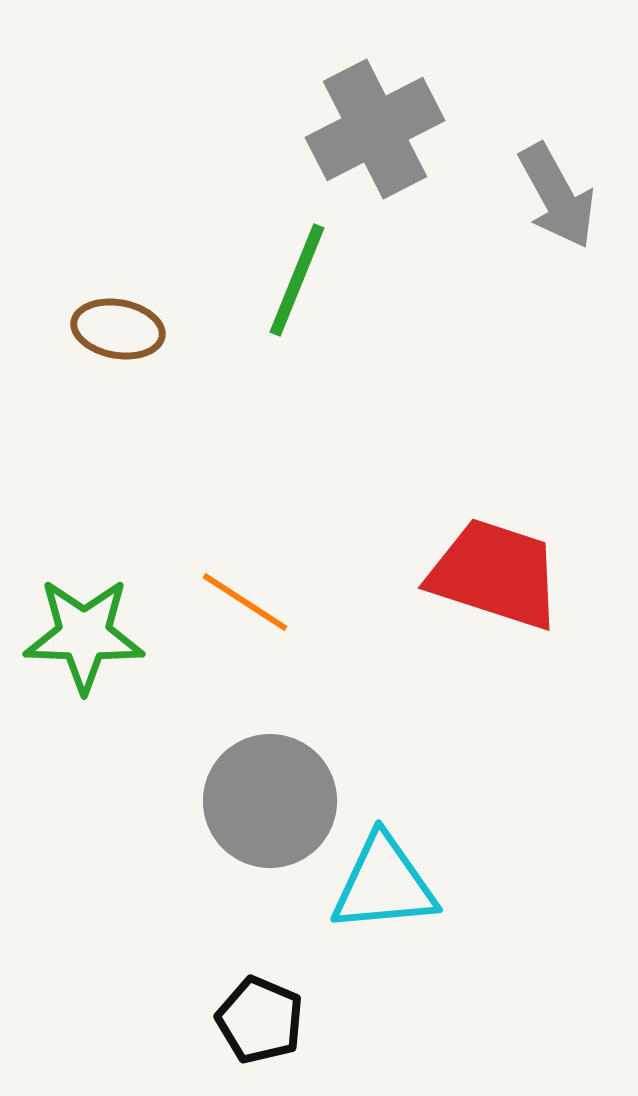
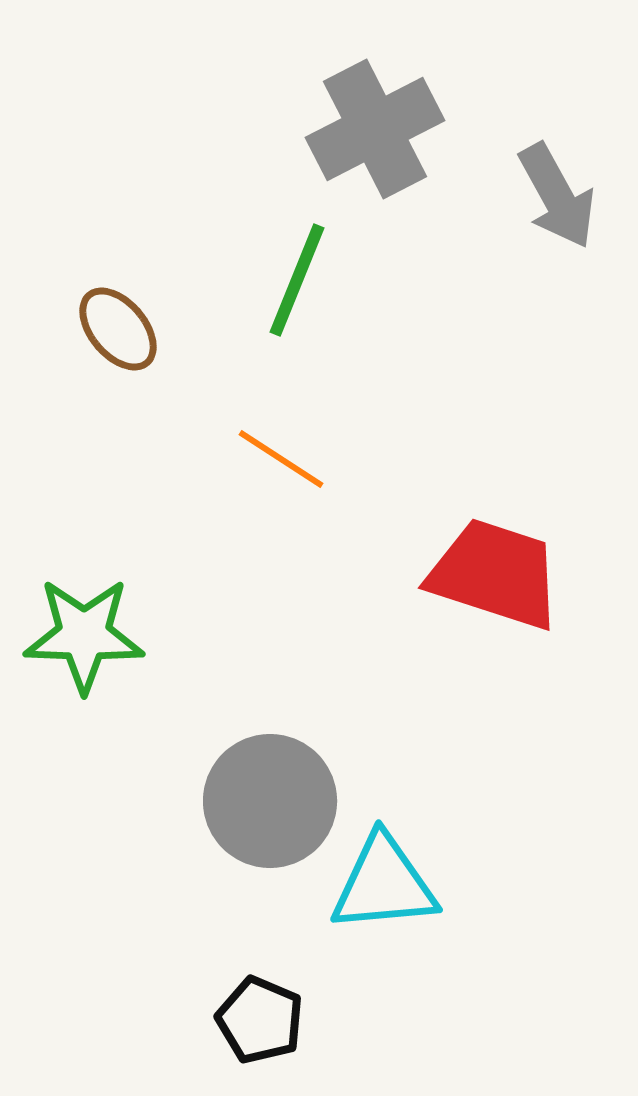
brown ellipse: rotated 40 degrees clockwise
orange line: moved 36 px right, 143 px up
